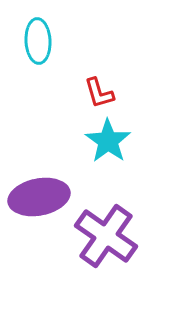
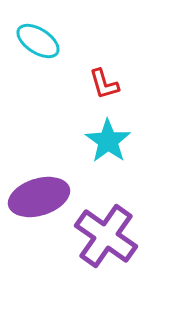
cyan ellipse: rotated 54 degrees counterclockwise
red L-shape: moved 5 px right, 9 px up
purple ellipse: rotated 6 degrees counterclockwise
